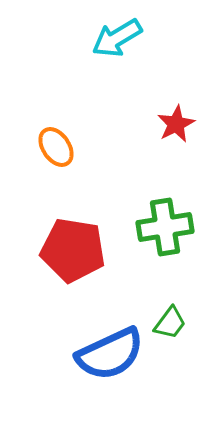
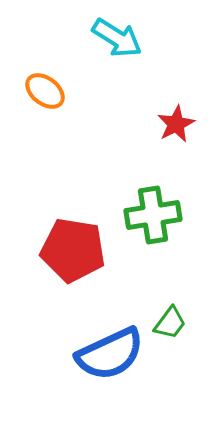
cyan arrow: rotated 117 degrees counterclockwise
orange ellipse: moved 11 px left, 56 px up; rotated 18 degrees counterclockwise
green cross: moved 12 px left, 12 px up
